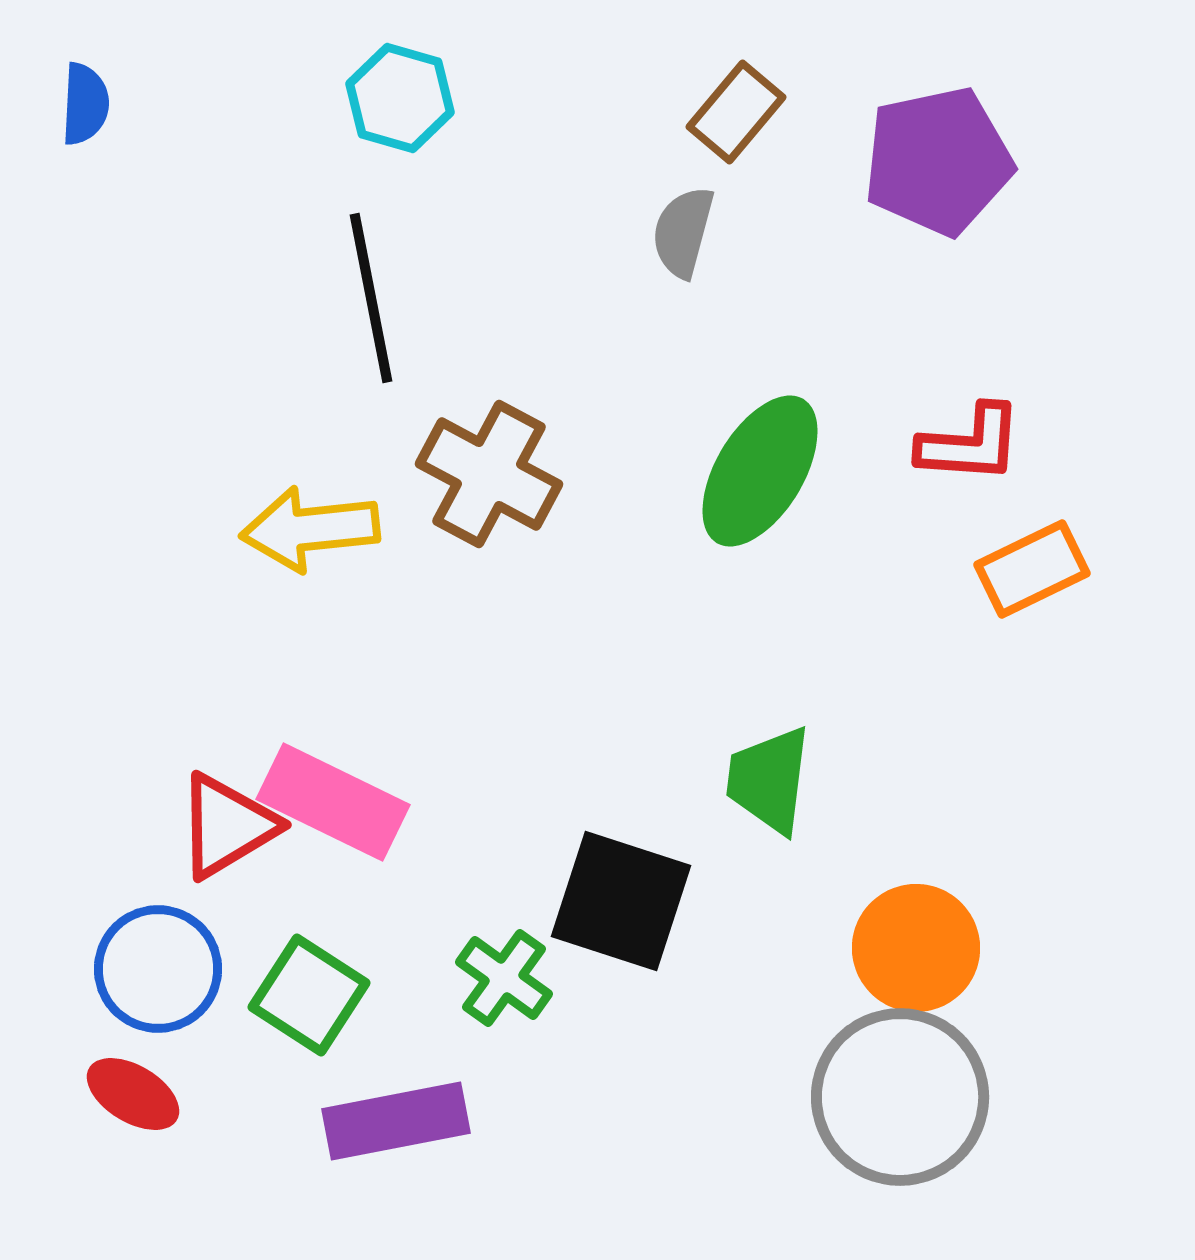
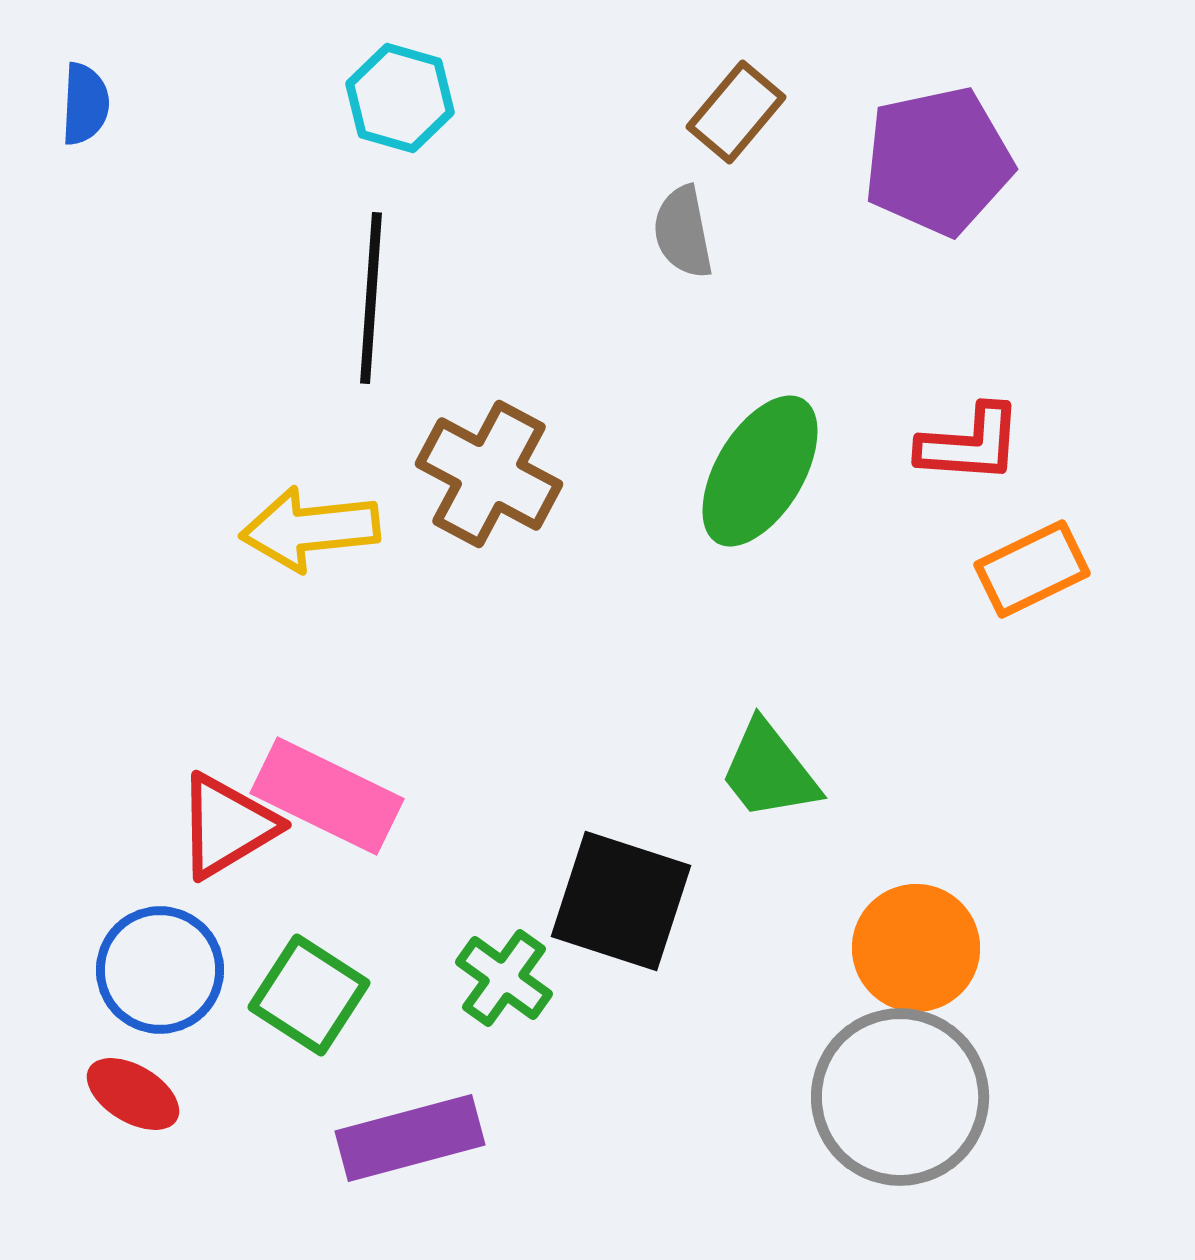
gray semicircle: rotated 26 degrees counterclockwise
black line: rotated 15 degrees clockwise
green trapezoid: moved 9 px up; rotated 45 degrees counterclockwise
pink rectangle: moved 6 px left, 6 px up
blue circle: moved 2 px right, 1 px down
purple rectangle: moved 14 px right, 17 px down; rotated 4 degrees counterclockwise
